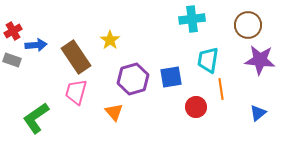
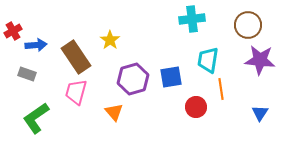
gray rectangle: moved 15 px right, 14 px down
blue triangle: moved 2 px right; rotated 18 degrees counterclockwise
